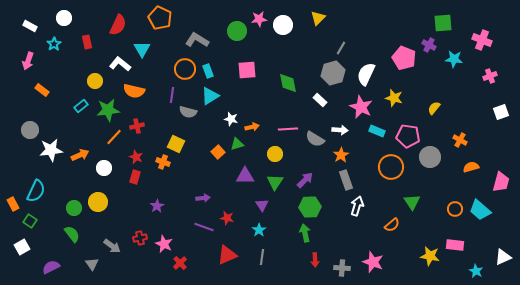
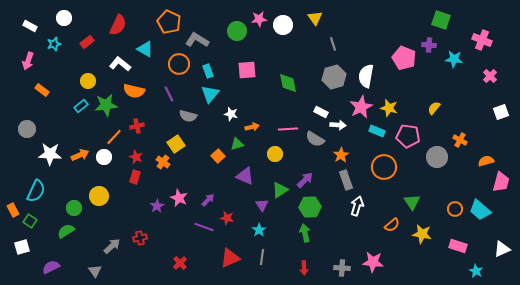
orange pentagon at (160, 18): moved 9 px right, 4 px down
yellow triangle at (318, 18): moved 3 px left; rotated 21 degrees counterclockwise
green square at (443, 23): moved 2 px left, 3 px up; rotated 24 degrees clockwise
red rectangle at (87, 42): rotated 64 degrees clockwise
cyan star at (54, 44): rotated 16 degrees clockwise
purple cross at (429, 45): rotated 24 degrees counterclockwise
gray line at (341, 48): moved 8 px left, 4 px up; rotated 48 degrees counterclockwise
cyan triangle at (142, 49): moved 3 px right; rotated 30 degrees counterclockwise
orange circle at (185, 69): moved 6 px left, 5 px up
gray hexagon at (333, 73): moved 1 px right, 4 px down
white semicircle at (366, 74): moved 2 px down; rotated 15 degrees counterclockwise
pink cross at (490, 76): rotated 24 degrees counterclockwise
yellow circle at (95, 81): moved 7 px left
purple line at (172, 95): moved 3 px left, 1 px up; rotated 35 degrees counterclockwise
cyan triangle at (210, 96): moved 2 px up; rotated 18 degrees counterclockwise
yellow star at (394, 98): moved 5 px left, 10 px down
white rectangle at (320, 100): moved 1 px right, 12 px down; rotated 16 degrees counterclockwise
pink star at (361, 107): rotated 20 degrees clockwise
green star at (108, 110): moved 2 px left, 5 px up
gray semicircle at (188, 112): moved 4 px down
white star at (231, 119): moved 5 px up
gray circle at (30, 130): moved 3 px left, 1 px up
white arrow at (340, 130): moved 2 px left, 5 px up
yellow square at (176, 144): rotated 30 degrees clockwise
white star at (51, 150): moved 1 px left, 4 px down; rotated 10 degrees clockwise
orange square at (218, 152): moved 4 px down
gray circle at (430, 157): moved 7 px right
orange cross at (163, 162): rotated 16 degrees clockwise
orange circle at (391, 167): moved 7 px left
orange semicircle at (471, 167): moved 15 px right, 6 px up
white circle at (104, 168): moved 11 px up
purple triangle at (245, 176): rotated 24 degrees clockwise
green triangle at (275, 182): moved 5 px right, 8 px down; rotated 24 degrees clockwise
purple arrow at (203, 198): moved 5 px right, 2 px down; rotated 40 degrees counterclockwise
yellow circle at (98, 202): moved 1 px right, 6 px up
orange rectangle at (13, 204): moved 6 px down
green semicircle at (72, 234): moved 6 px left, 3 px up; rotated 84 degrees counterclockwise
pink star at (164, 244): moved 15 px right, 46 px up
pink rectangle at (455, 245): moved 3 px right, 1 px down; rotated 12 degrees clockwise
gray arrow at (112, 246): rotated 78 degrees counterclockwise
white square at (22, 247): rotated 14 degrees clockwise
red triangle at (227, 255): moved 3 px right, 3 px down
yellow star at (430, 256): moved 8 px left, 22 px up
white triangle at (503, 257): moved 1 px left, 8 px up
red arrow at (315, 260): moved 11 px left, 8 px down
pink star at (373, 262): rotated 15 degrees counterclockwise
gray triangle at (92, 264): moved 3 px right, 7 px down
